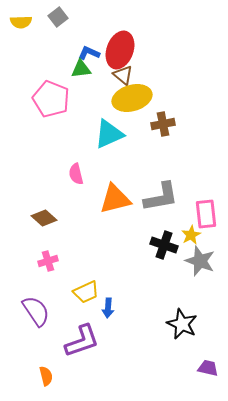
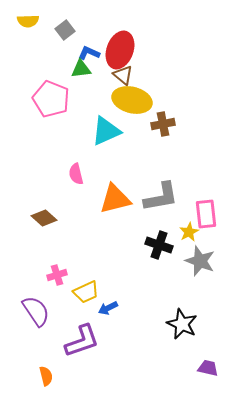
gray square: moved 7 px right, 13 px down
yellow semicircle: moved 7 px right, 1 px up
yellow ellipse: moved 2 px down; rotated 30 degrees clockwise
cyan triangle: moved 3 px left, 3 px up
yellow star: moved 2 px left, 3 px up
black cross: moved 5 px left
pink cross: moved 9 px right, 14 px down
blue arrow: rotated 60 degrees clockwise
